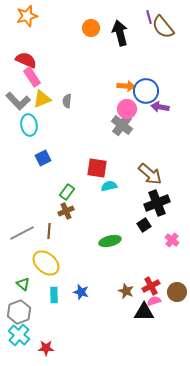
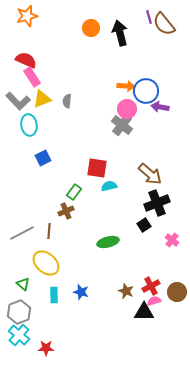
brown semicircle: moved 1 px right, 3 px up
green rectangle: moved 7 px right
green ellipse: moved 2 px left, 1 px down
